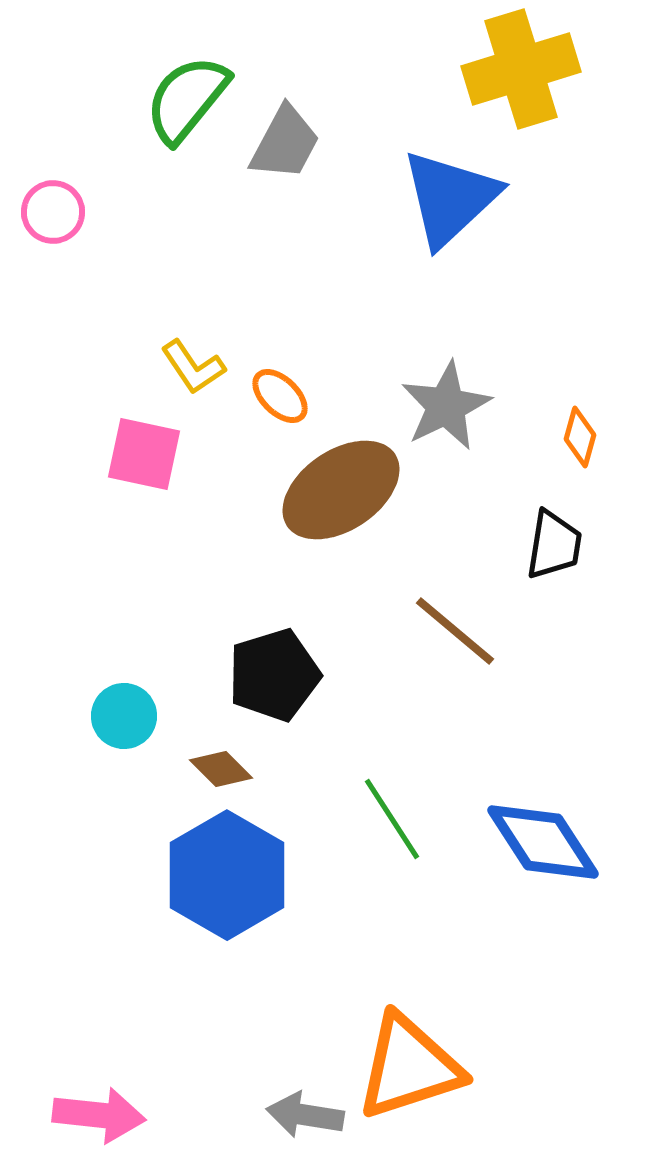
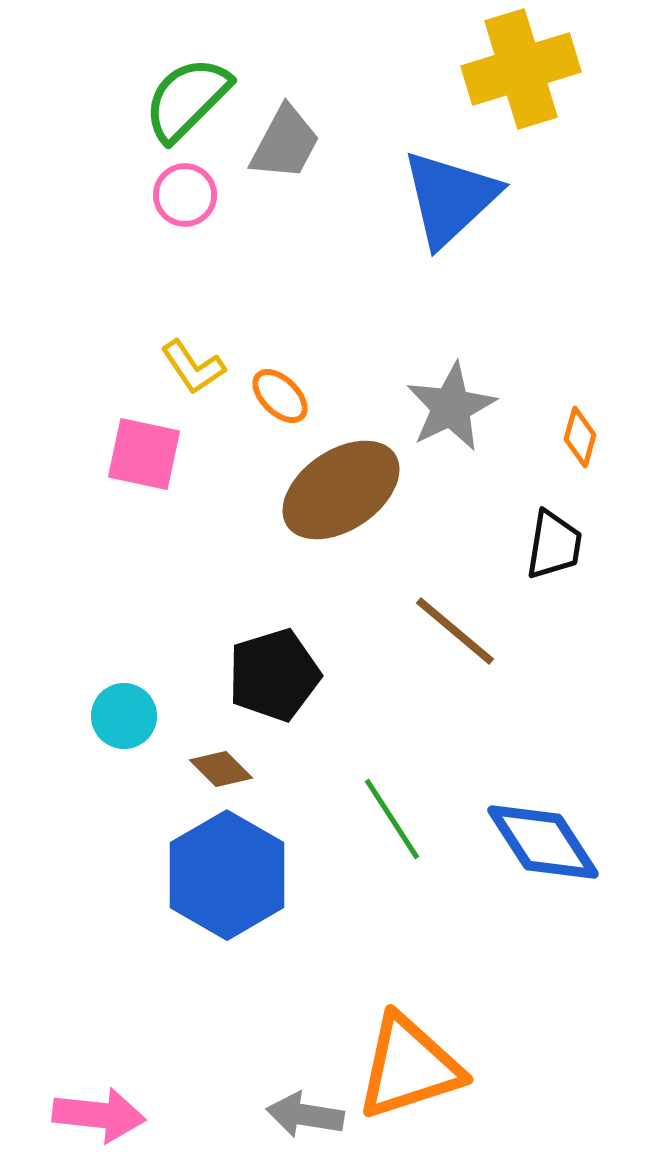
green semicircle: rotated 6 degrees clockwise
pink circle: moved 132 px right, 17 px up
gray star: moved 5 px right, 1 px down
